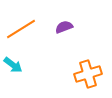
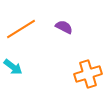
purple semicircle: rotated 48 degrees clockwise
cyan arrow: moved 2 px down
